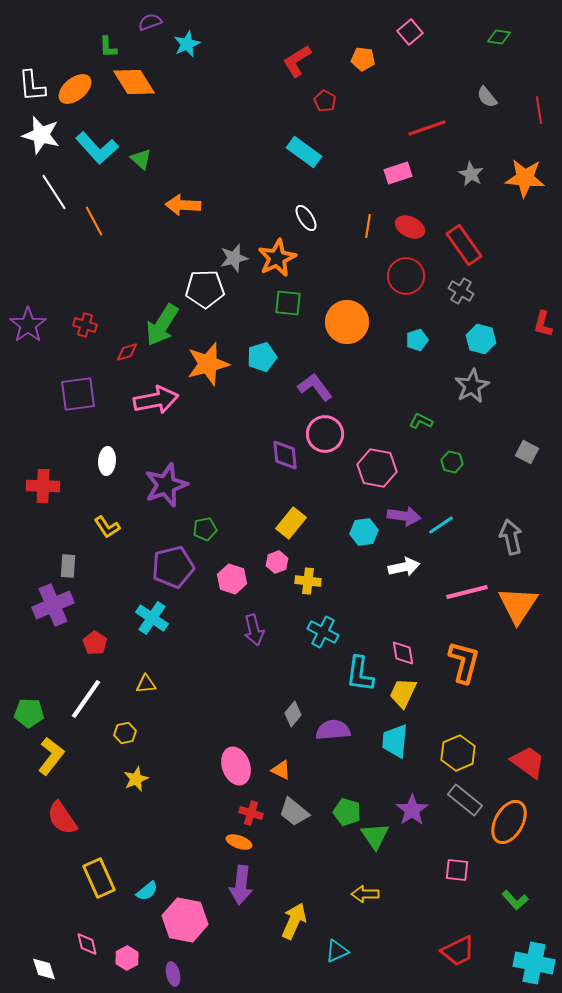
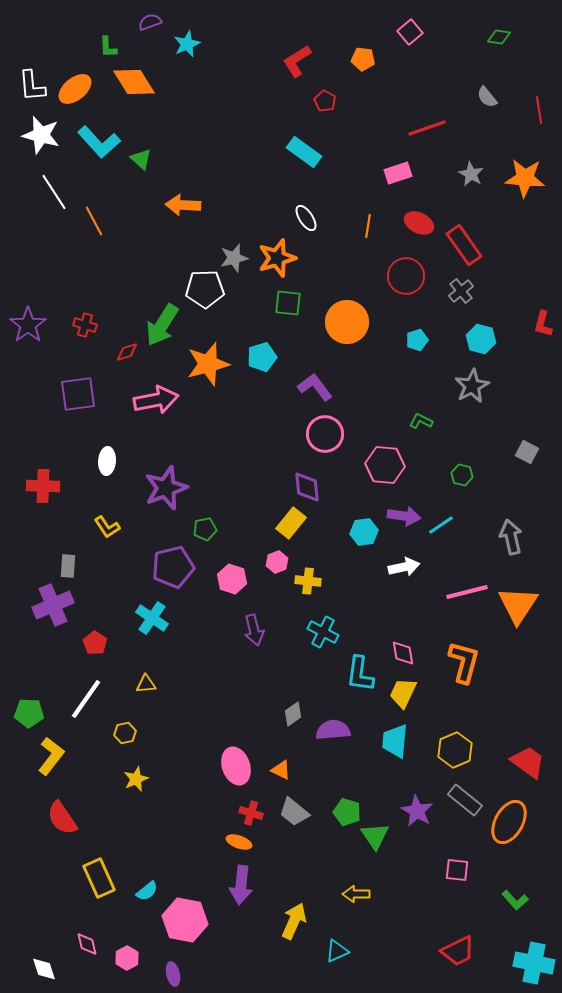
cyan L-shape at (97, 148): moved 2 px right, 6 px up
red ellipse at (410, 227): moved 9 px right, 4 px up
orange star at (277, 258): rotated 9 degrees clockwise
gray cross at (461, 291): rotated 20 degrees clockwise
purple diamond at (285, 455): moved 22 px right, 32 px down
green hexagon at (452, 462): moved 10 px right, 13 px down
pink hexagon at (377, 468): moved 8 px right, 3 px up; rotated 6 degrees counterclockwise
purple star at (166, 485): moved 3 px down
gray diamond at (293, 714): rotated 15 degrees clockwise
yellow hexagon at (458, 753): moved 3 px left, 3 px up
purple star at (412, 810): moved 5 px right, 1 px down; rotated 8 degrees counterclockwise
yellow arrow at (365, 894): moved 9 px left
